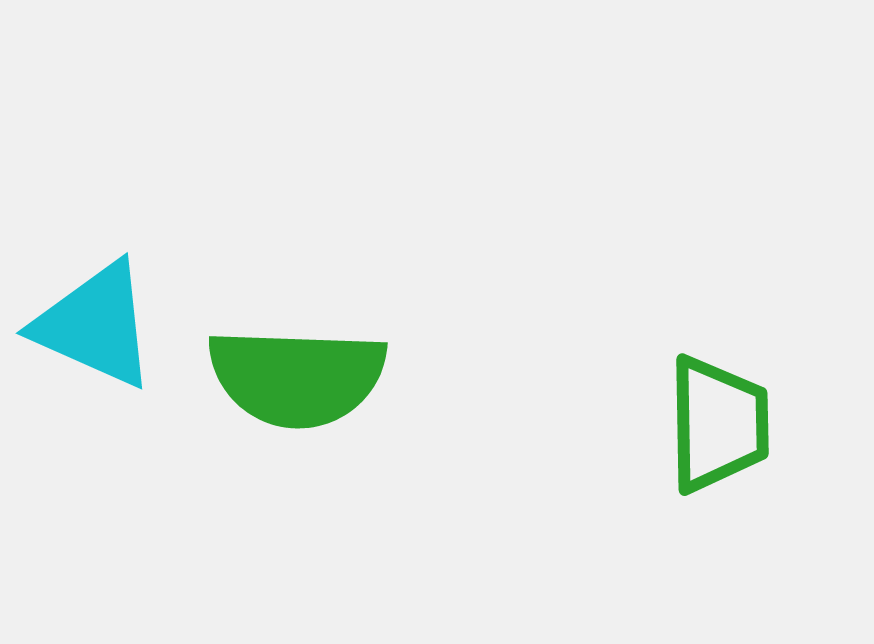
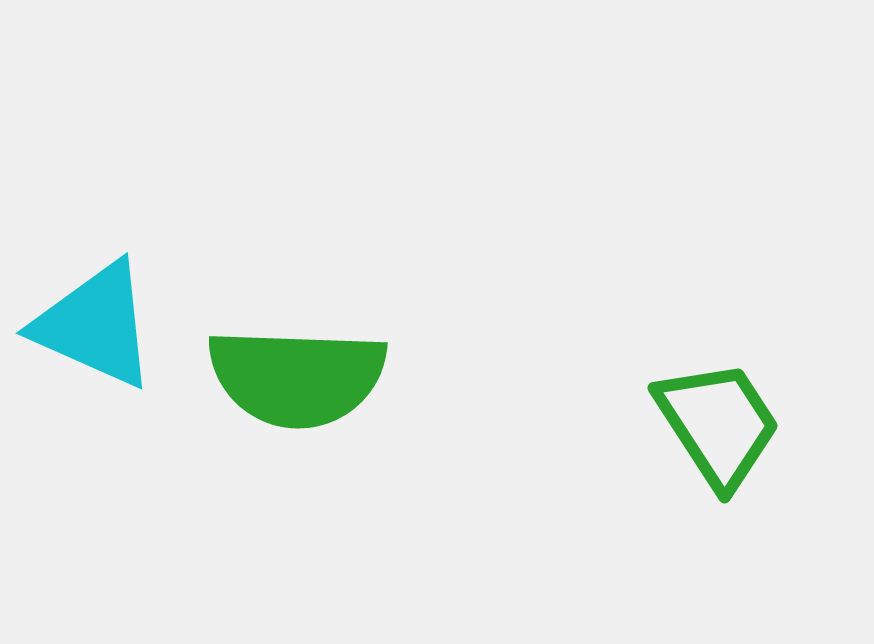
green trapezoid: rotated 32 degrees counterclockwise
